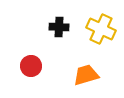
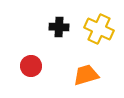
yellow cross: moved 2 px left
